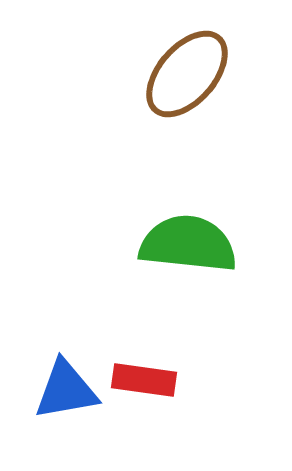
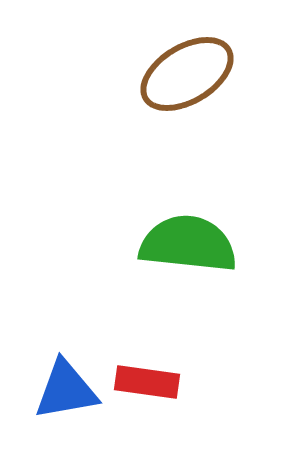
brown ellipse: rotated 18 degrees clockwise
red rectangle: moved 3 px right, 2 px down
